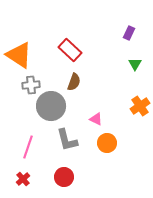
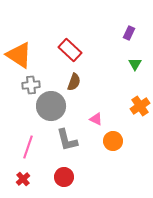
orange circle: moved 6 px right, 2 px up
